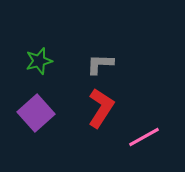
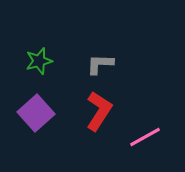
red L-shape: moved 2 px left, 3 px down
pink line: moved 1 px right
